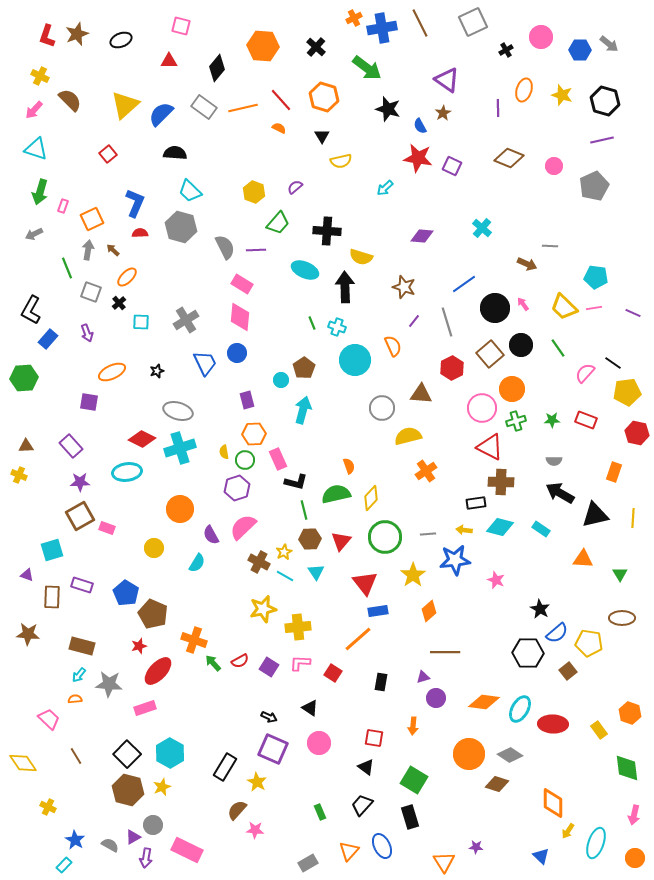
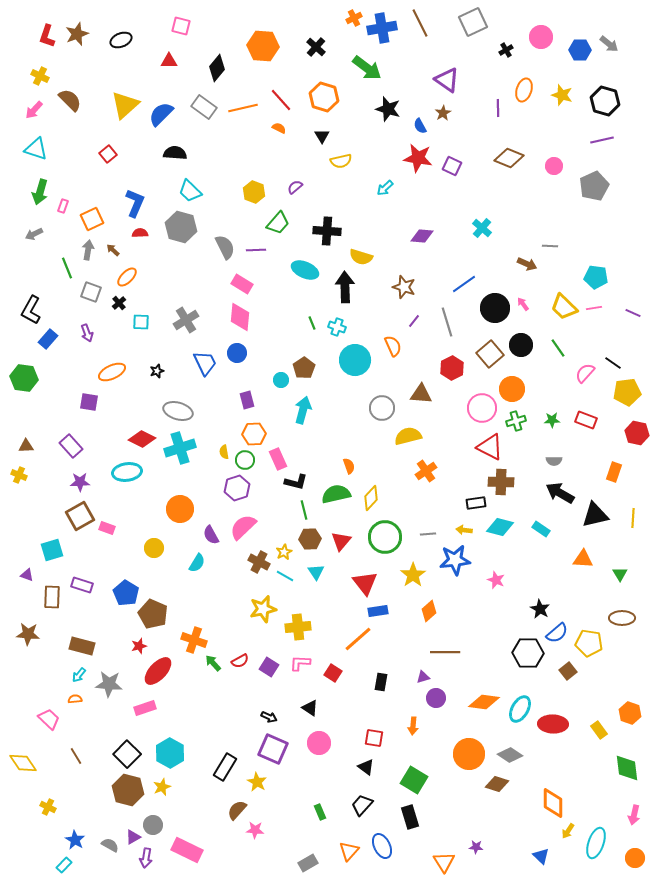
green hexagon at (24, 378): rotated 12 degrees clockwise
